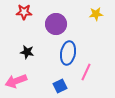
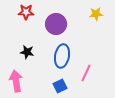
red star: moved 2 px right
blue ellipse: moved 6 px left, 3 px down
pink line: moved 1 px down
pink arrow: rotated 100 degrees clockwise
